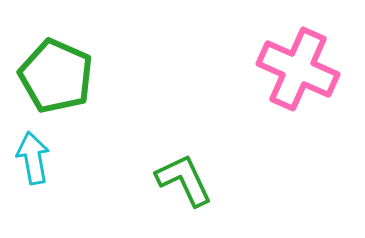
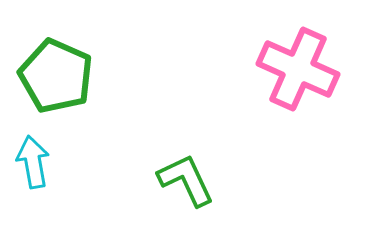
cyan arrow: moved 4 px down
green L-shape: moved 2 px right
